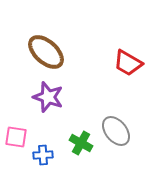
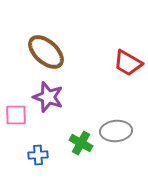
gray ellipse: rotated 56 degrees counterclockwise
pink square: moved 22 px up; rotated 10 degrees counterclockwise
blue cross: moved 5 px left
